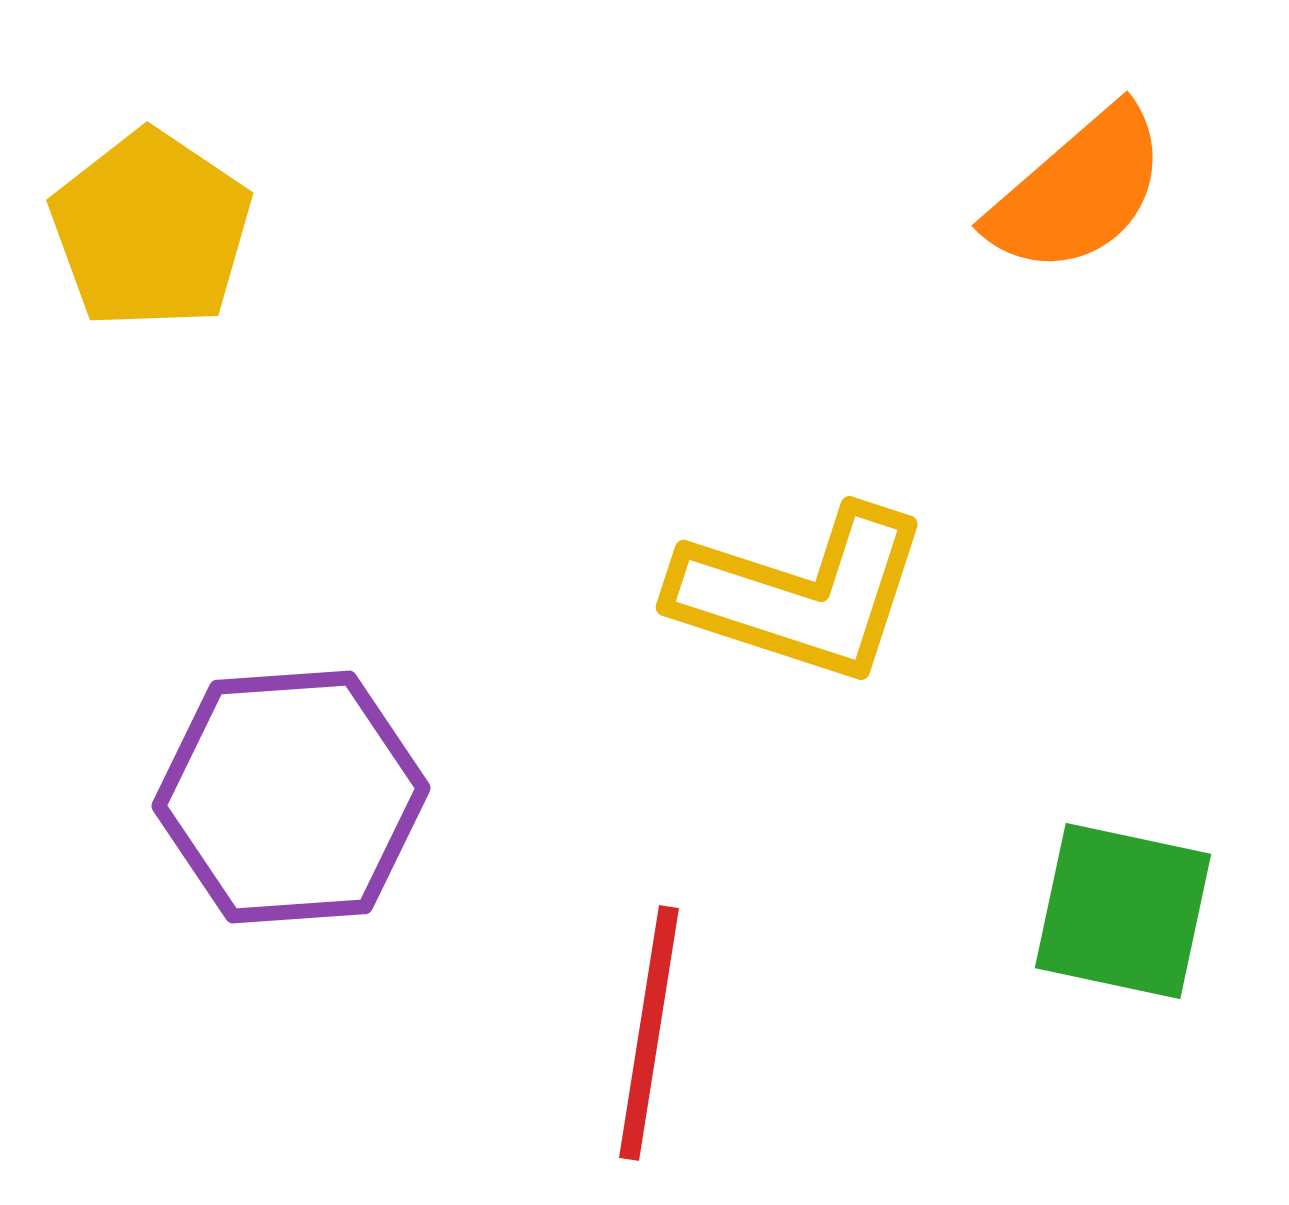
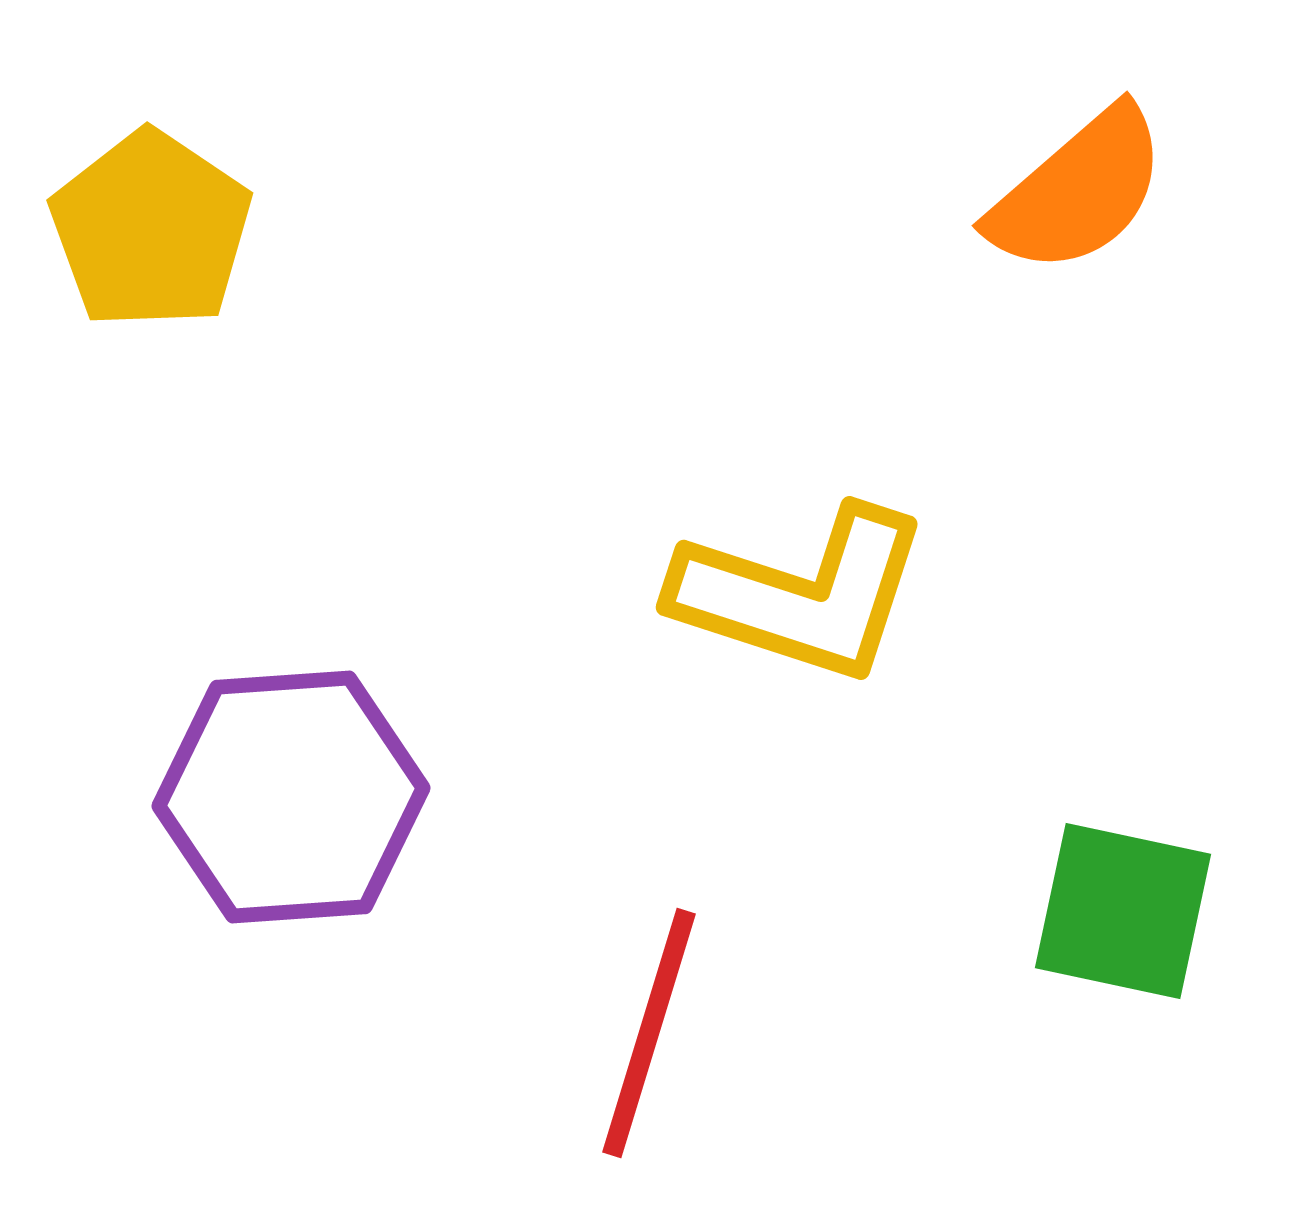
red line: rotated 8 degrees clockwise
